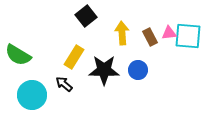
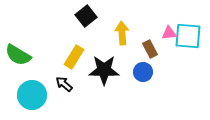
brown rectangle: moved 12 px down
blue circle: moved 5 px right, 2 px down
